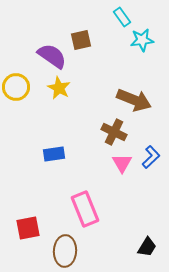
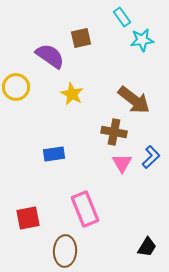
brown square: moved 2 px up
purple semicircle: moved 2 px left
yellow star: moved 13 px right, 6 px down
brown arrow: rotated 16 degrees clockwise
brown cross: rotated 15 degrees counterclockwise
red square: moved 10 px up
